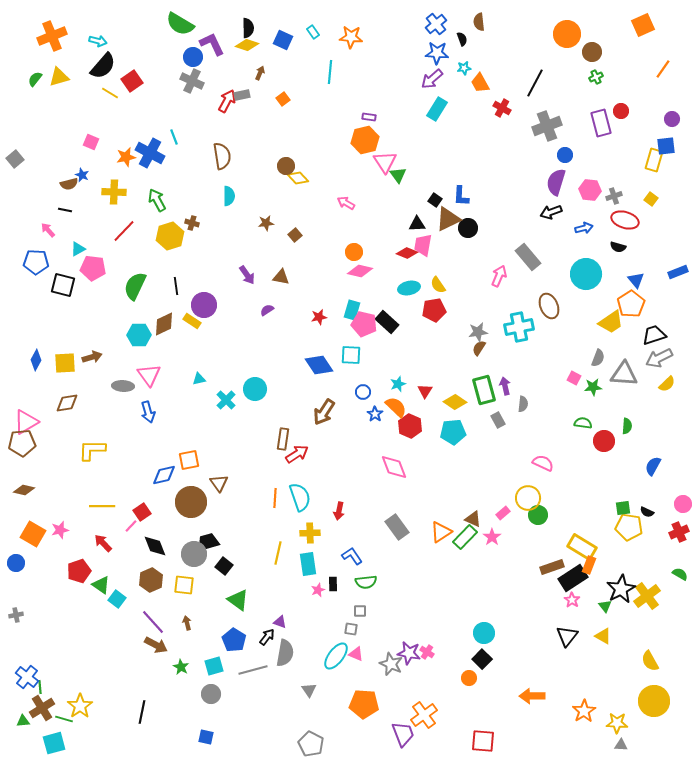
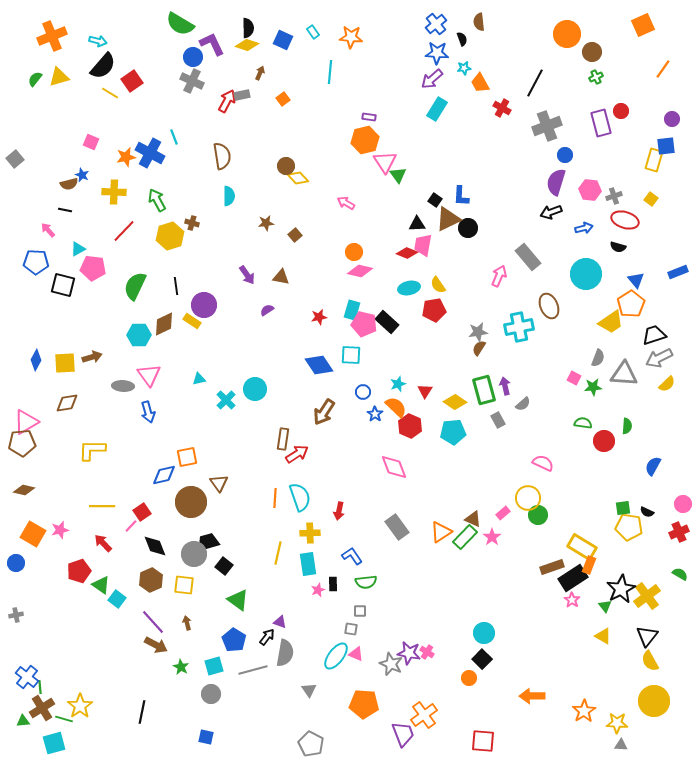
gray semicircle at (523, 404): rotated 42 degrees clockwise
orange square at (189, 460): moved 2 px left, 3 px up
black triangle at (567, 636): moved 80 px right
